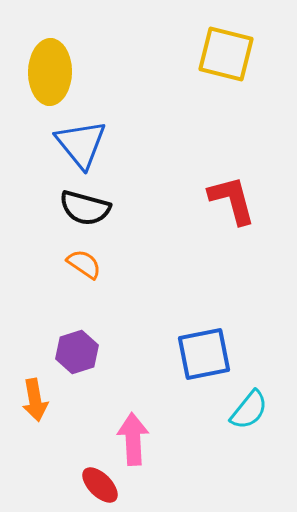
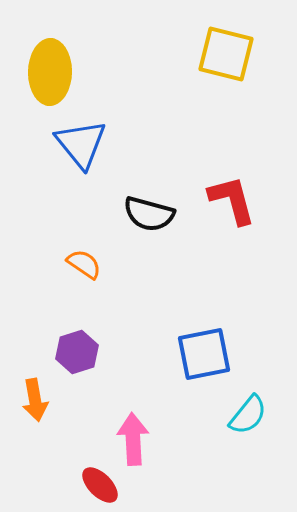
black semicircle: moved 64 px right, 6 px down
cyan semicircle: moved 1 px left, 5 px down
